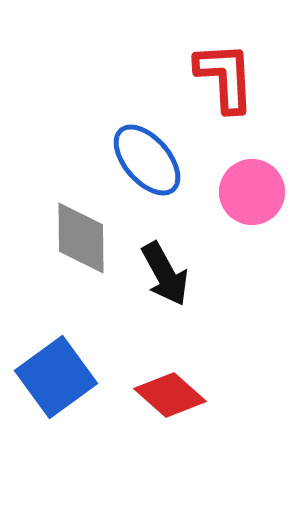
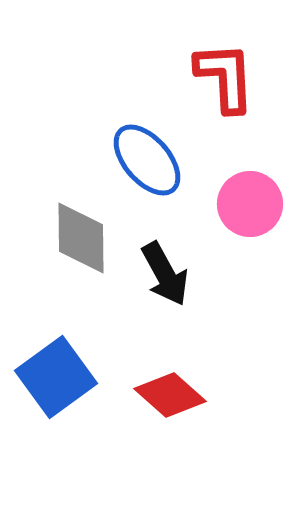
pink circle: moved 2 px left, 12 px down
